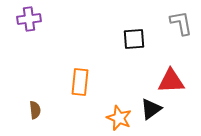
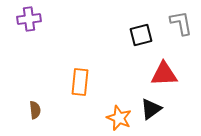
black square: moved 7 px right, 4 px up; rotated 10 degrees counterclockwise
red triangle: moved 7 px left, 7 px up
